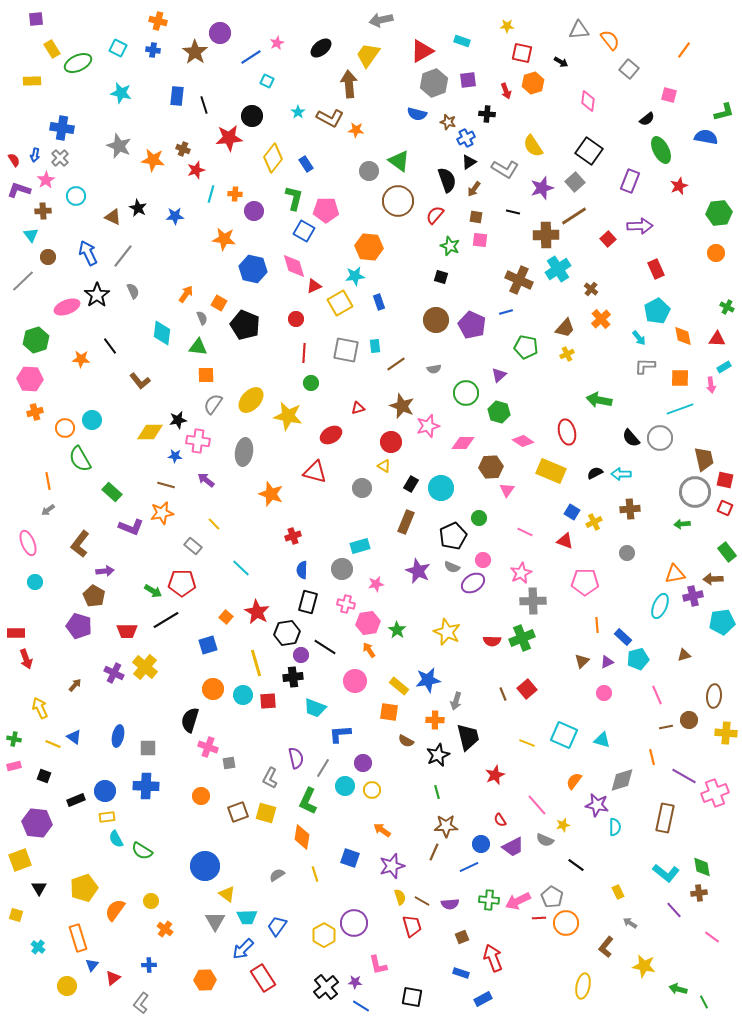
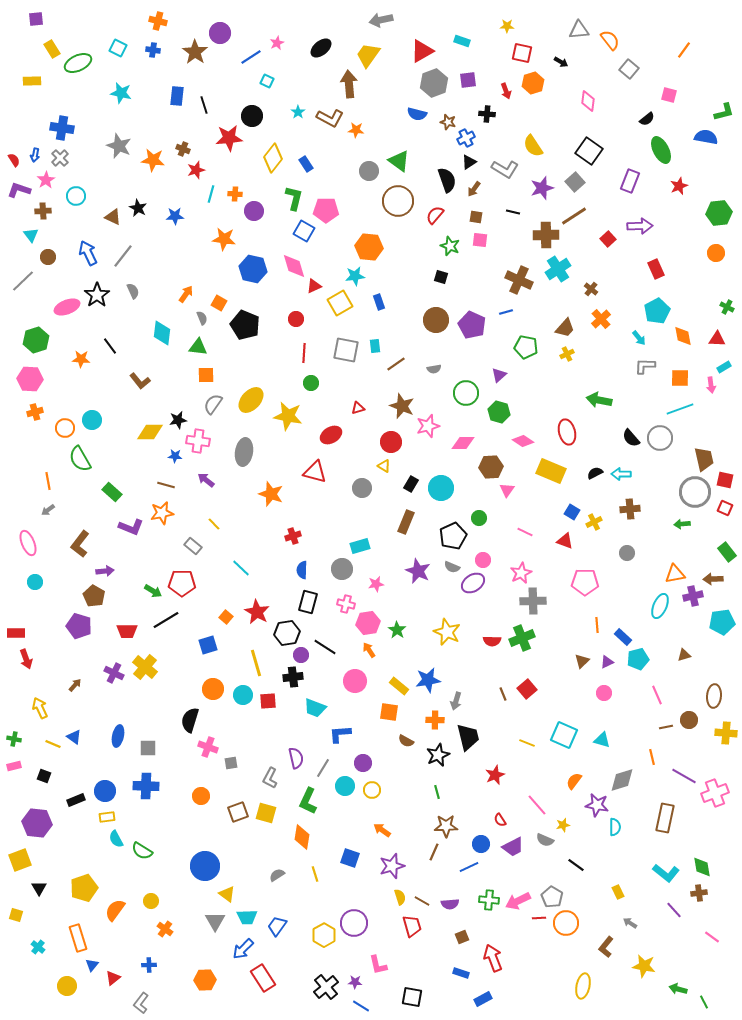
gray square at (229, 763): moved 2 px right
